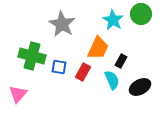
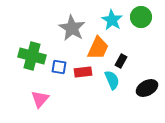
green circle: moved 3 px down
cyan star: moved 1 px left
gray star: moved 10 px right, 4 px down
red rectangle: rotated 54 degrees clockwise
black ellipse: moved 7 px right, 1 px down
pink triangle: moved 22 px right, 5 px down
